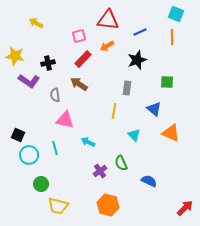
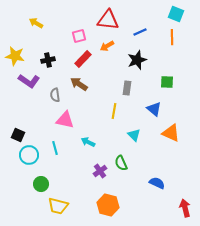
black cross: moved 3 px up
blue semicircle: moved 8 px right, 2 px down
red arrow: rotated 60 degrees counterclockwise
